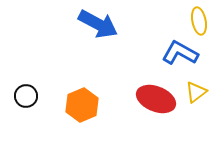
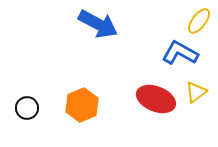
yellow ellipse: rotated 48 degrees clockwise
black circle: moved 1 px right, 12 px down
